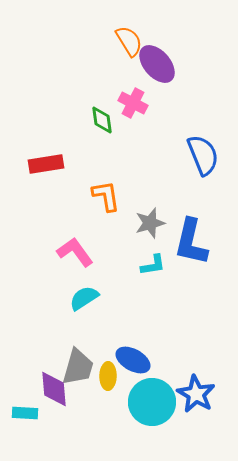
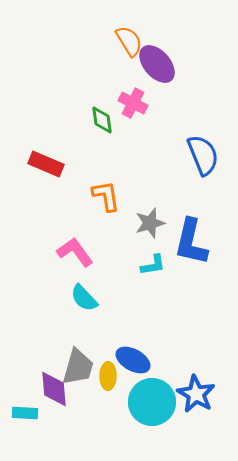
red rectangle: rotated 32 degrees clockwise
cyan semicircle: rotated 100 degrees counterclockwise
